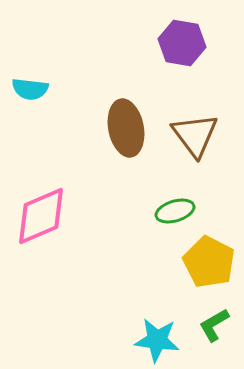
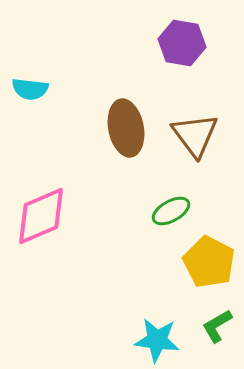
green ellipse: moved 4 px left; rotated 12 degrees counterclockwise
green L-shape: moved 3 px right, 1 px down
